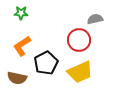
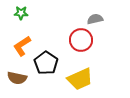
red circle: moved 2 px right
black pentagon: rotated 10 degrees counterclockwise
yellow trapezoid: moved 7 px down
